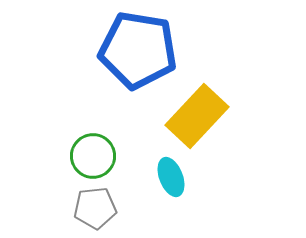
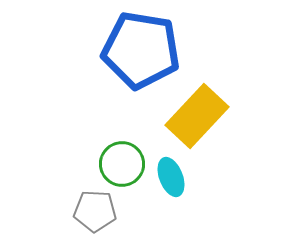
blue pentagon: moved 3 px right
green circle: moved 29 px right, 8 px down
gray pentagon: moved 3 px down; rotated 9 degrees clockwise
